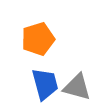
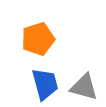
gray triangle: moved 7 px right
